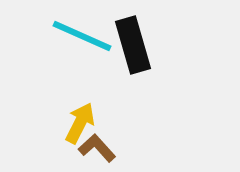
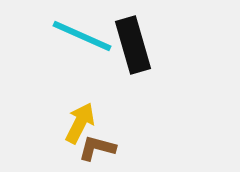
brown L-shape: rotated 33 degrees counterclockwise
